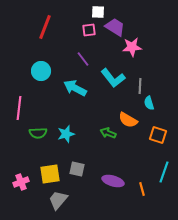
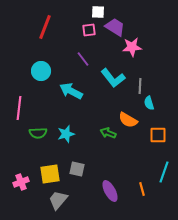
cyan arrow: moved 4 px left, 3 px down
orange square: rotated 18 degrees counterclockwise
purple ellipse: moved 3 px left, 10 px down; rotated 45 degrees clockwise
